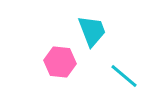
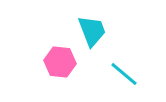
cyan line: moved 2 px up
